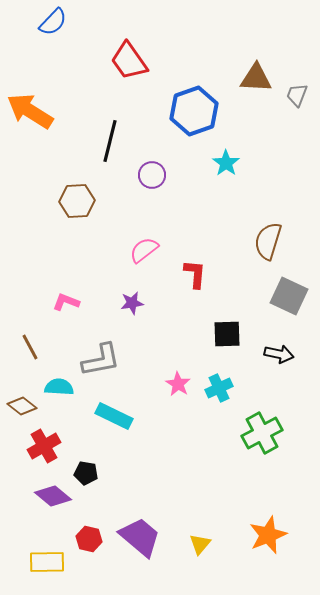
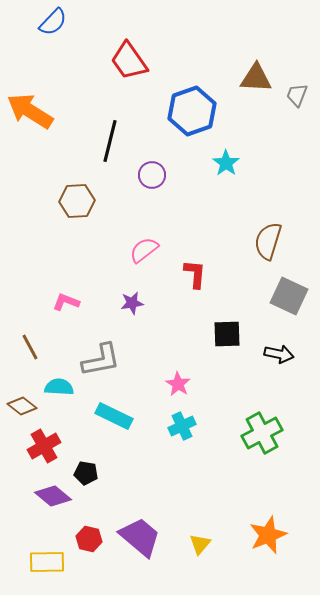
blue hexagon: moved 2 px left
cyan cross: moved 37 px left, 38 px down
